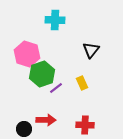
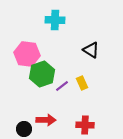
black triangle: rotated 36 degrees counterclockwise
pink hexagon: rotated 10 degrees counterclockwise
purple line: moved 6 px right, 2 px up
